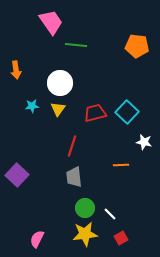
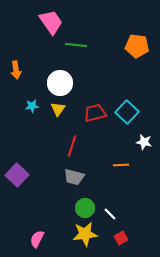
gray trapezoid: rotated 70 degrees counterclockwise
